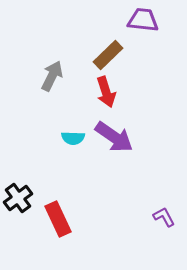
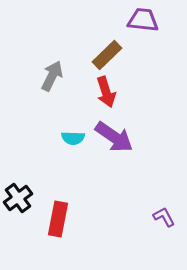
brown rectangle: moved 1 px left
red rectangle: rotated 36 degrees clockwise
